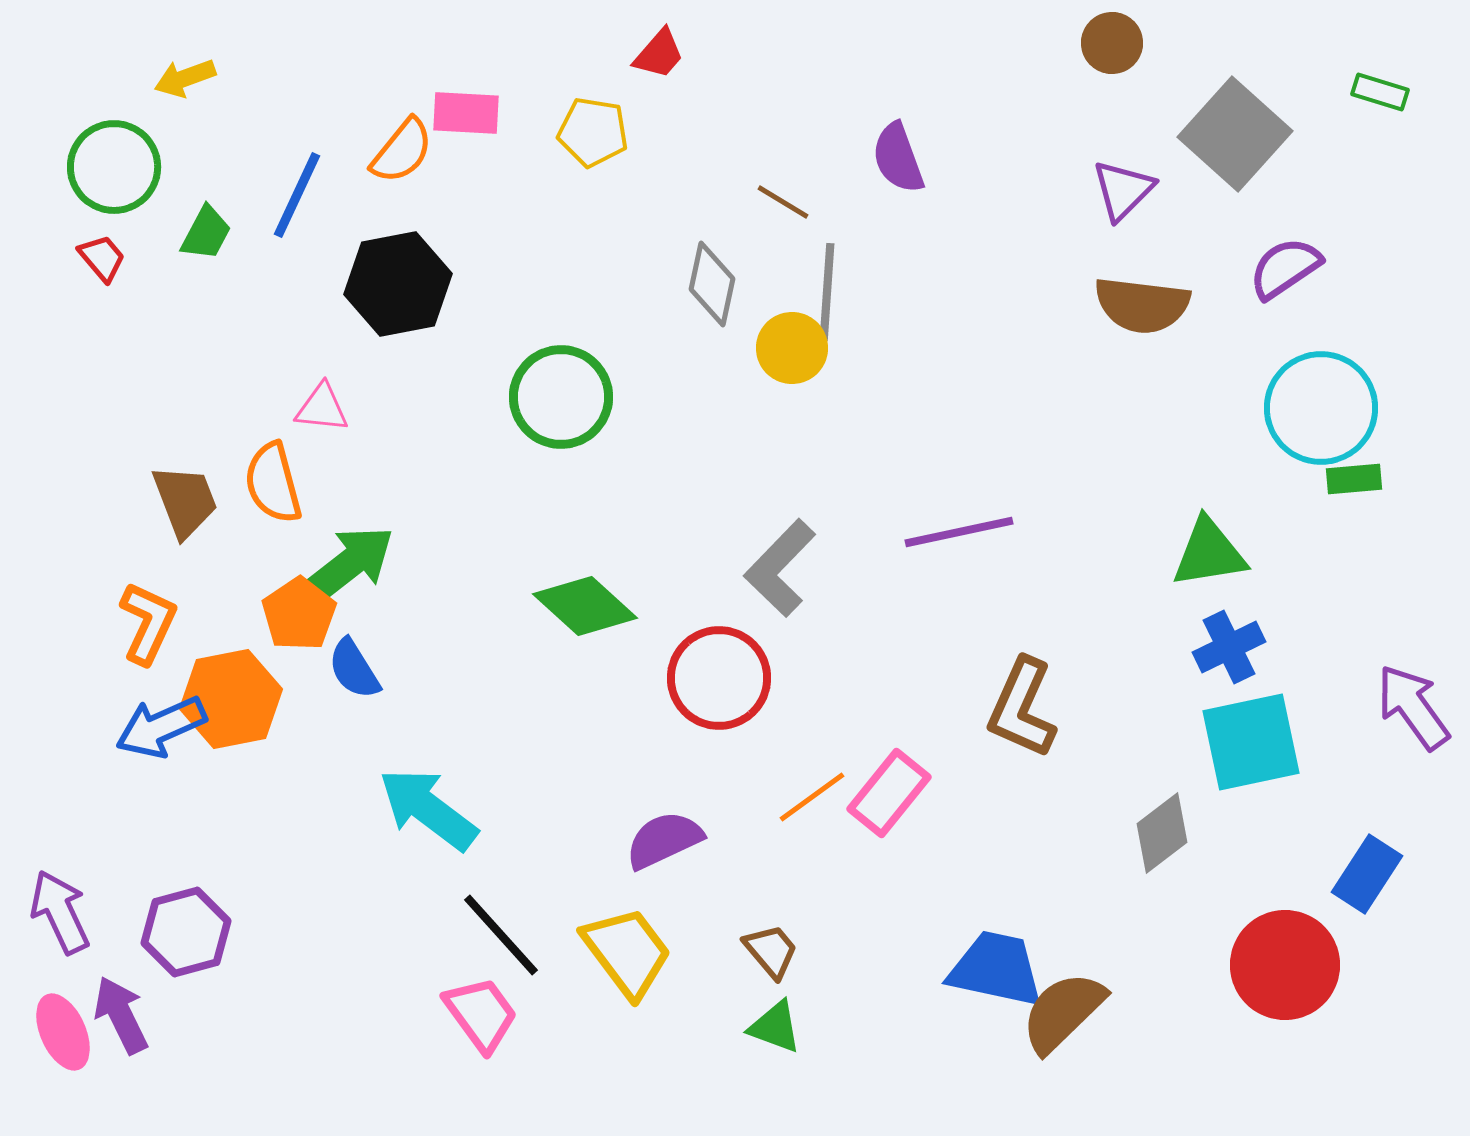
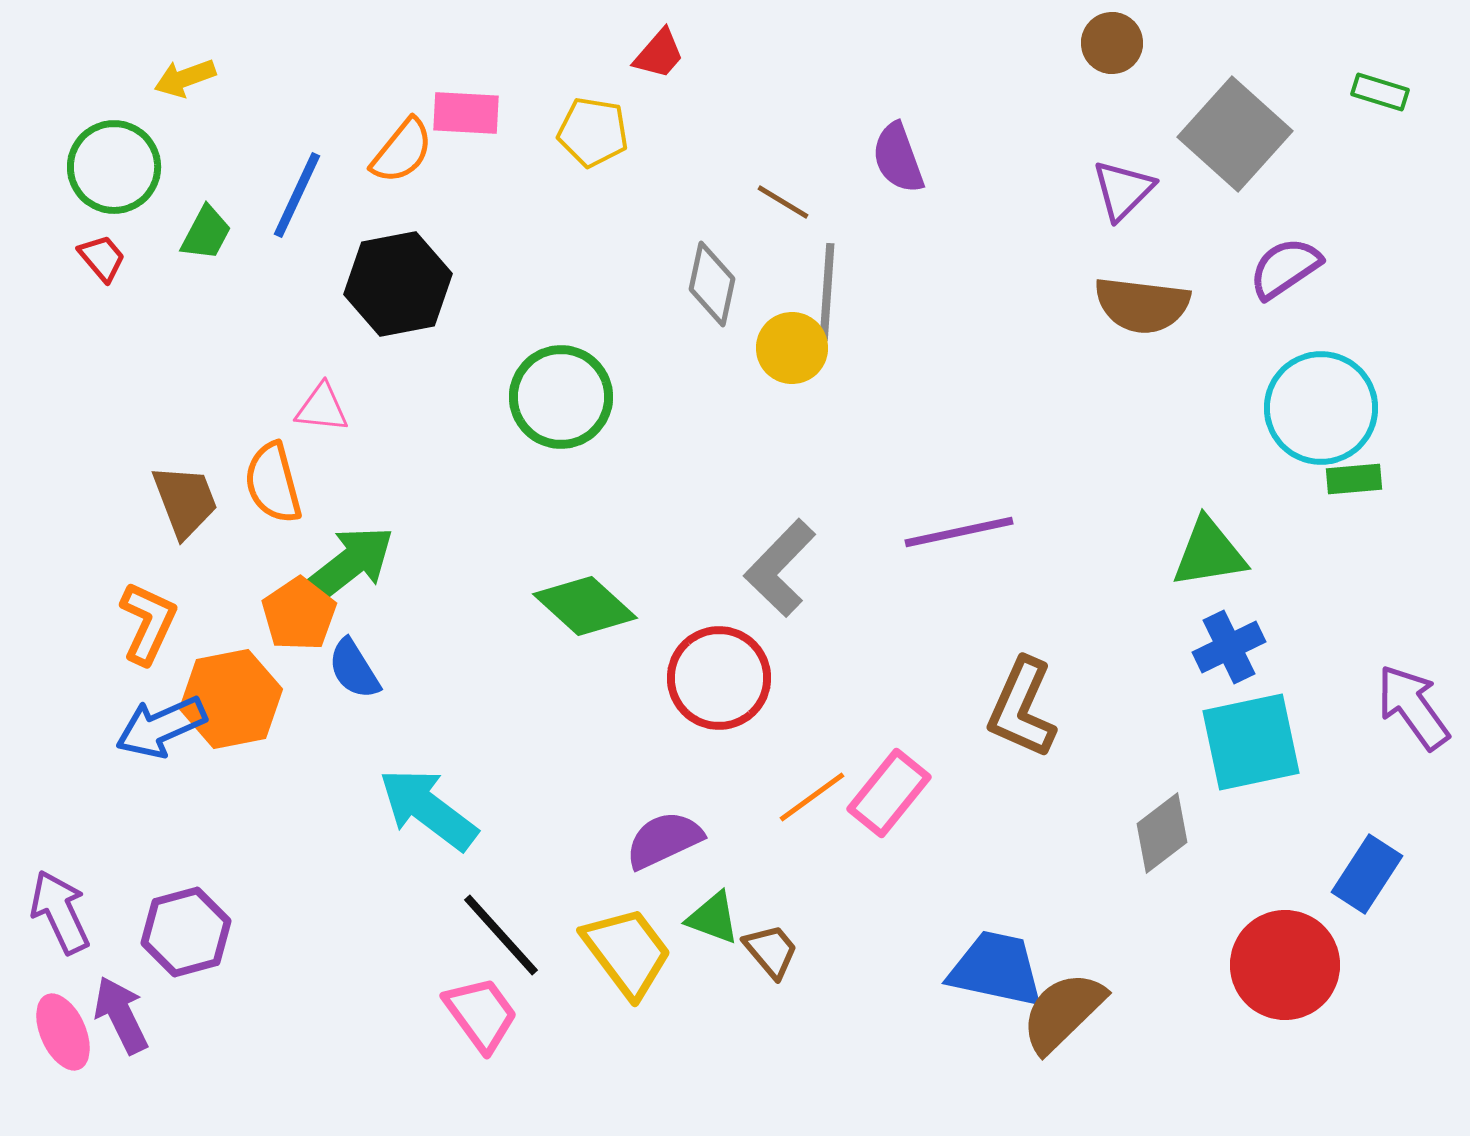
green triangle at (775, 1027): moved 62 px left, 109 px up
